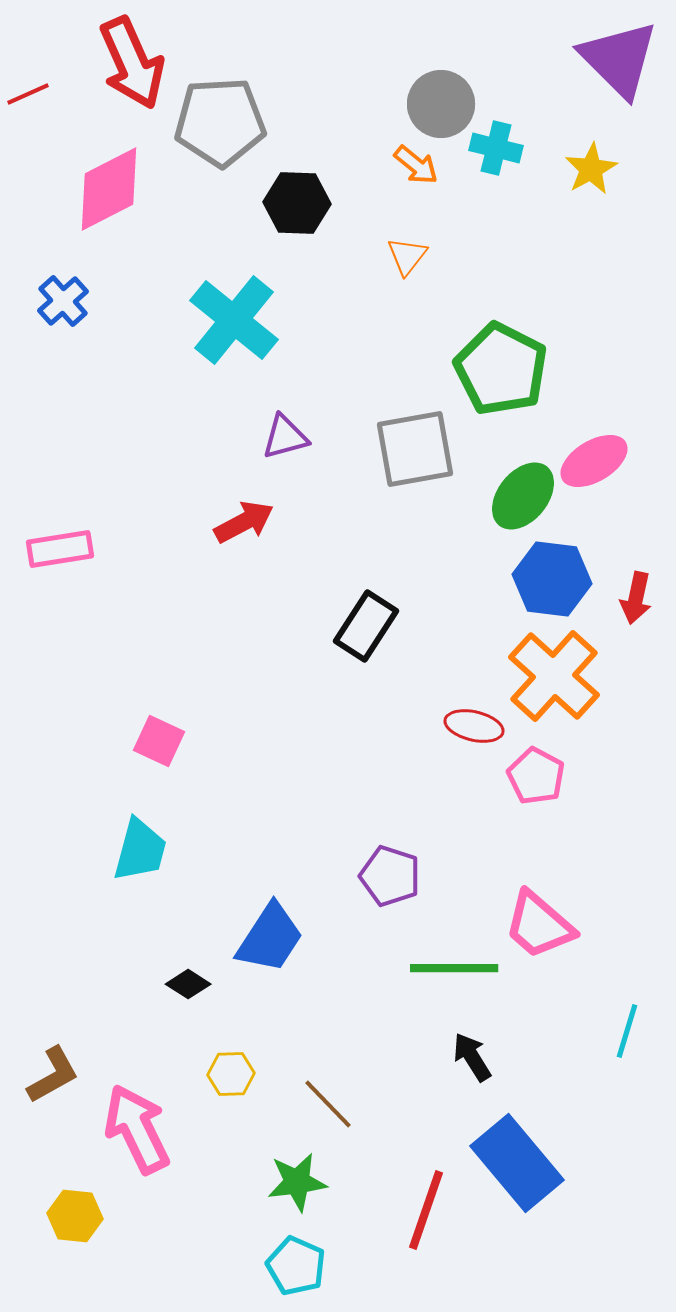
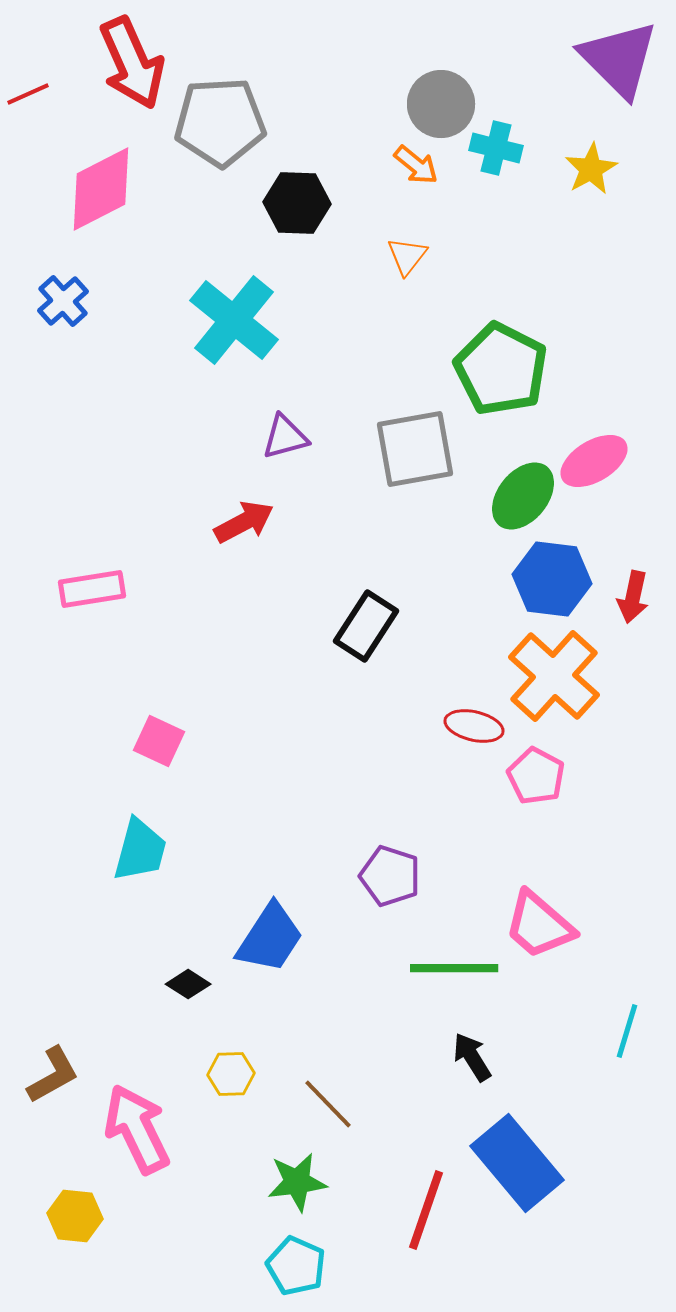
pink diamond at (109, 189): moved 8 px left
pink rectangle at (60, 549): moved 32 px right, 40 px down
red arrow at (636, 598): moved 3 px left, 1 px up
